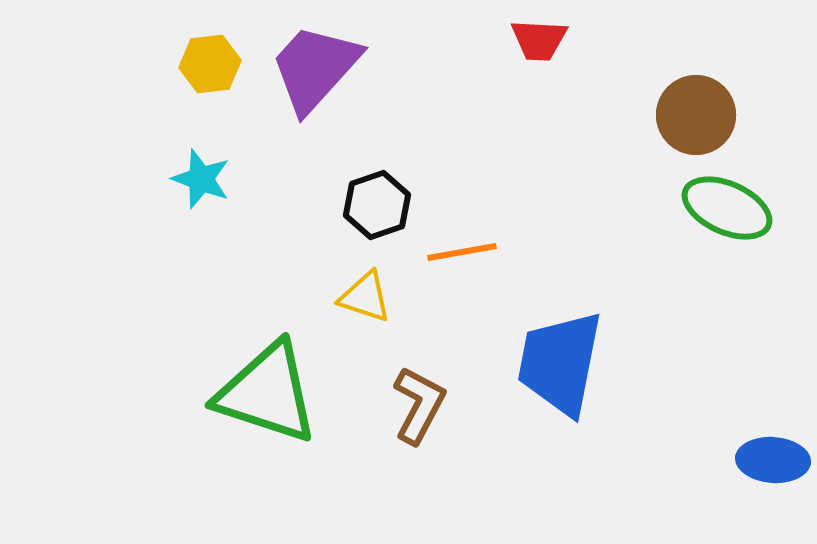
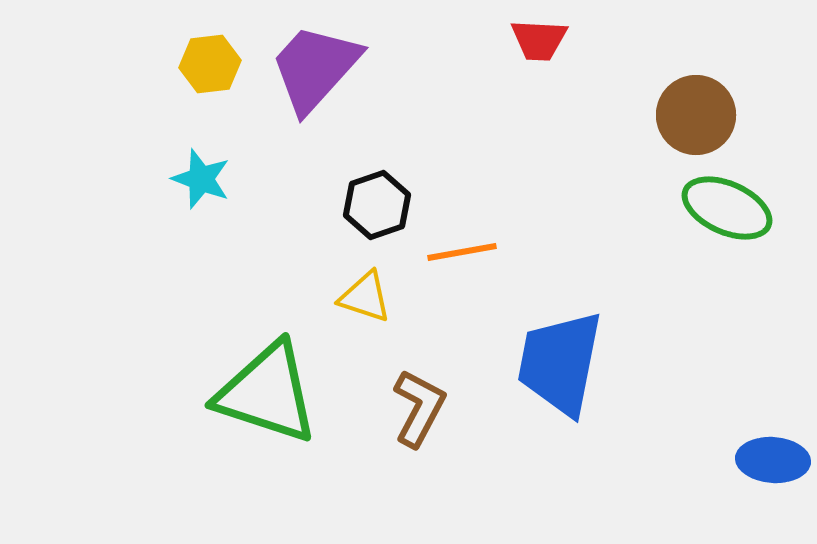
brown L-shape: moved 3 px down
